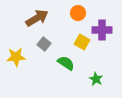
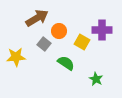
orange circle: moved 19 px left, 18 px down
